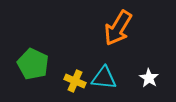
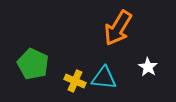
white star: moved 1 px left, 11 px up
